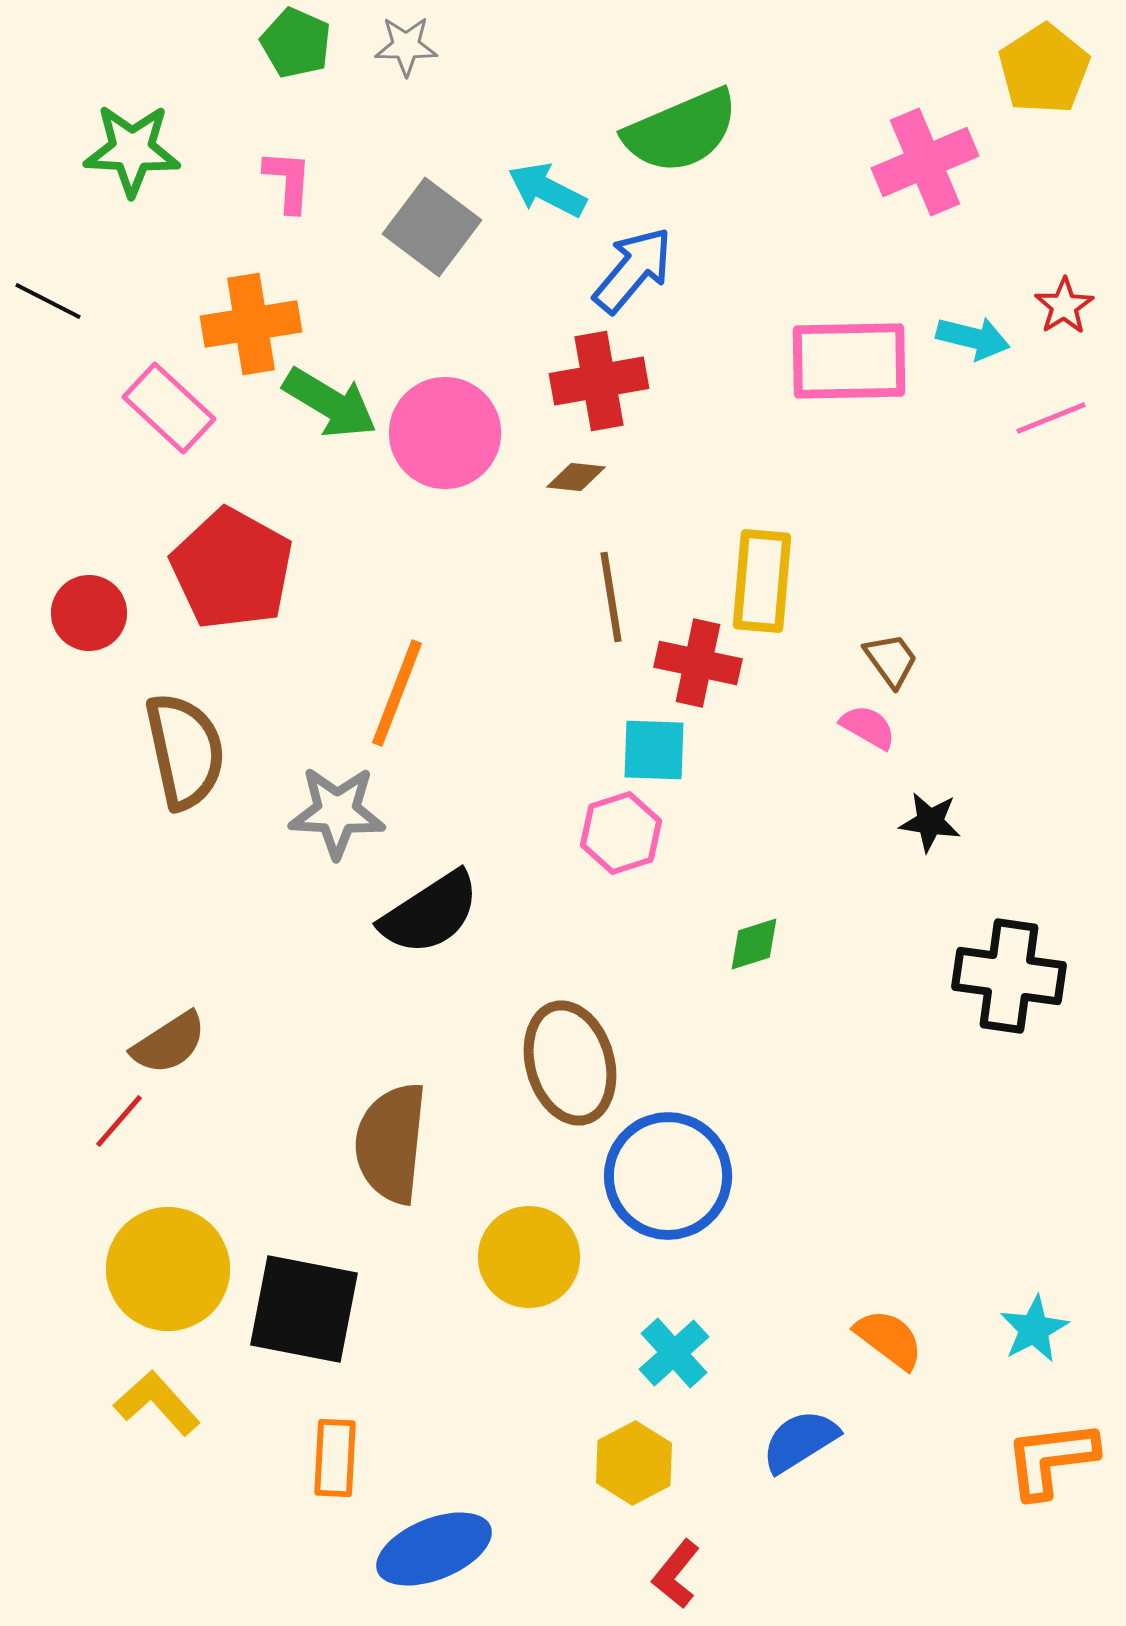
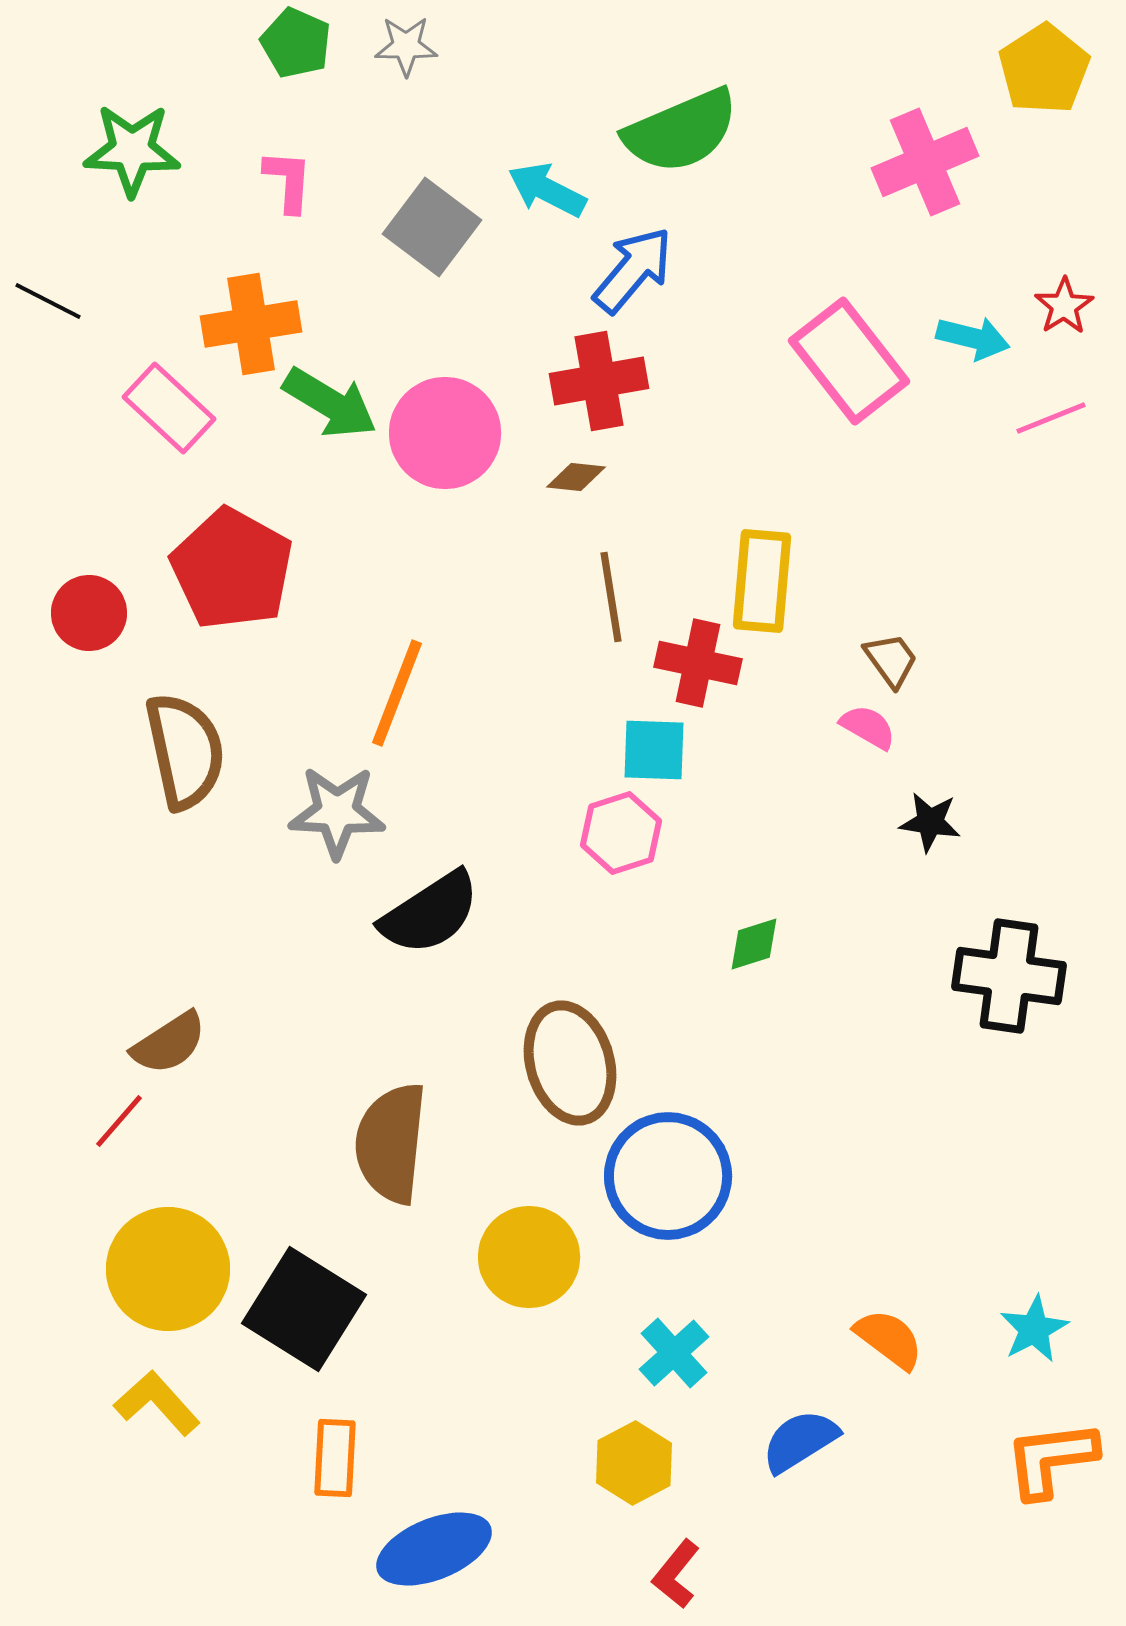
pink rectangle at (849, 361): rotated 53 degrees clockwise
black square at (304, 1309): rotated 21 degrees clockwise
